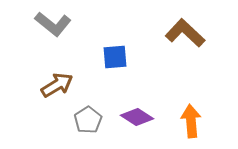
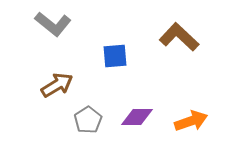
brown L-shape: moved 6 px left, 4 px down
blue square: moved 1 px up
purple diamond: rotated 32 degrees counterclockwise
orange arrow: rotated 76 degrees clockwise
